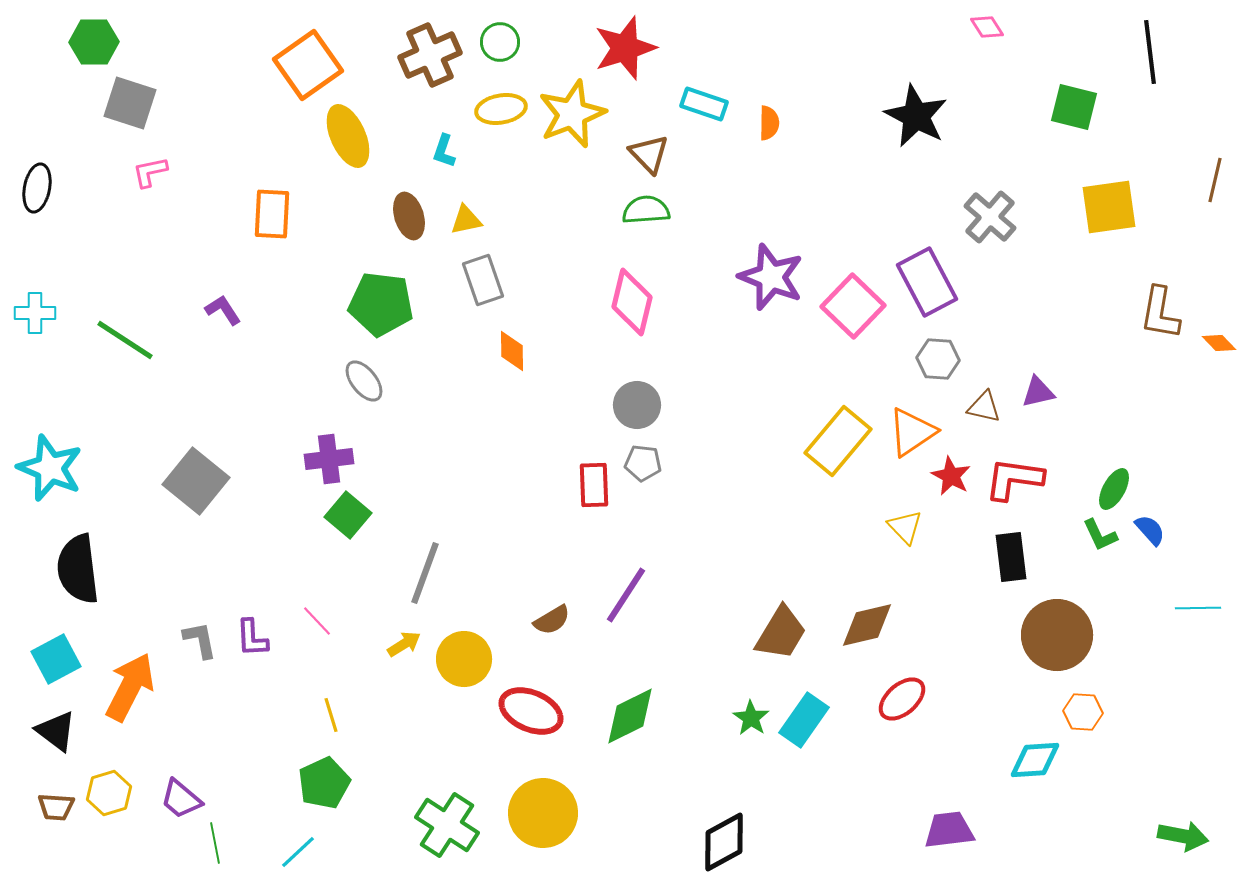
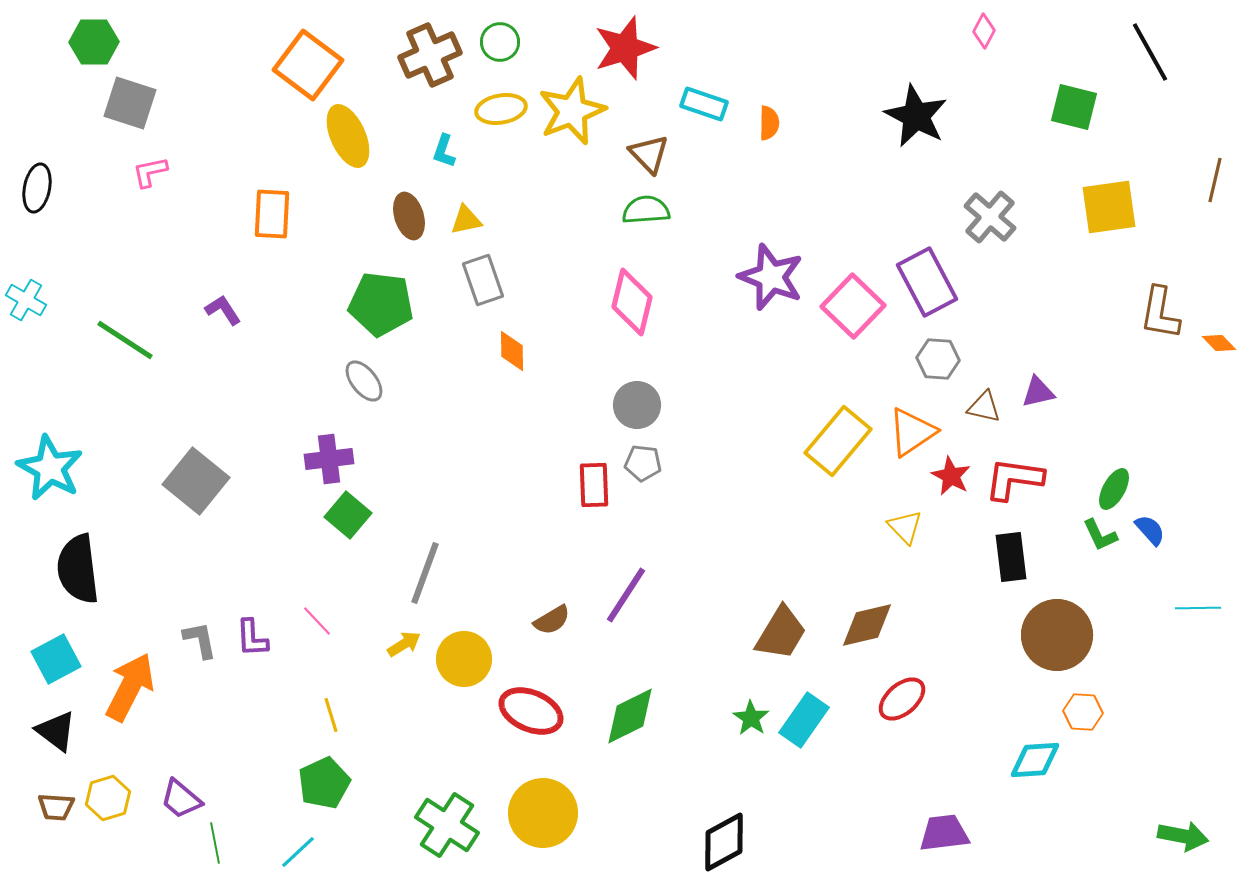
pink diamond at (987, 27): moved 3 px left, 4 px down; rotated 60 degrees clockwise
black line at (1150, 52): rotated 22 degrees counterclockwise
orange square at (308, 65): rotated 18 degrees counterclockwise
yellow star at (572, 114): moved 3 px up
cyan cross at (35, 313): moved 9 px left, 13 px up; rotated 30 degrees clockwise
cyan star at (50, 468): rotated 6 degrees clockwise
yellow hexagon at (109, 793): moved 1 px left, 5 px down
purple trapezoid at (949, 830): moved 5 px left, 3 px down
